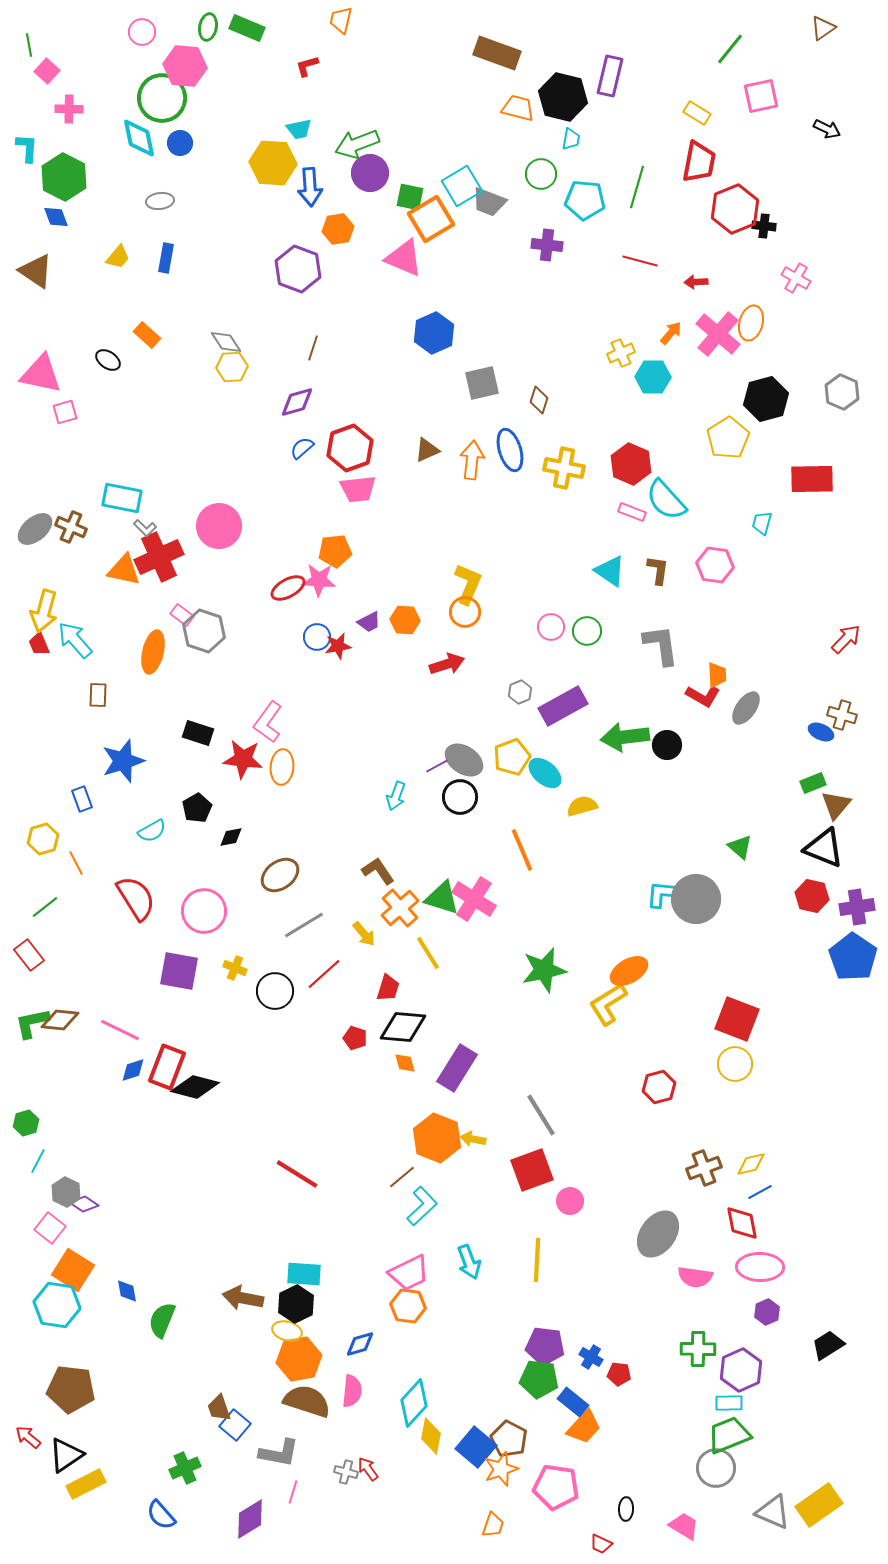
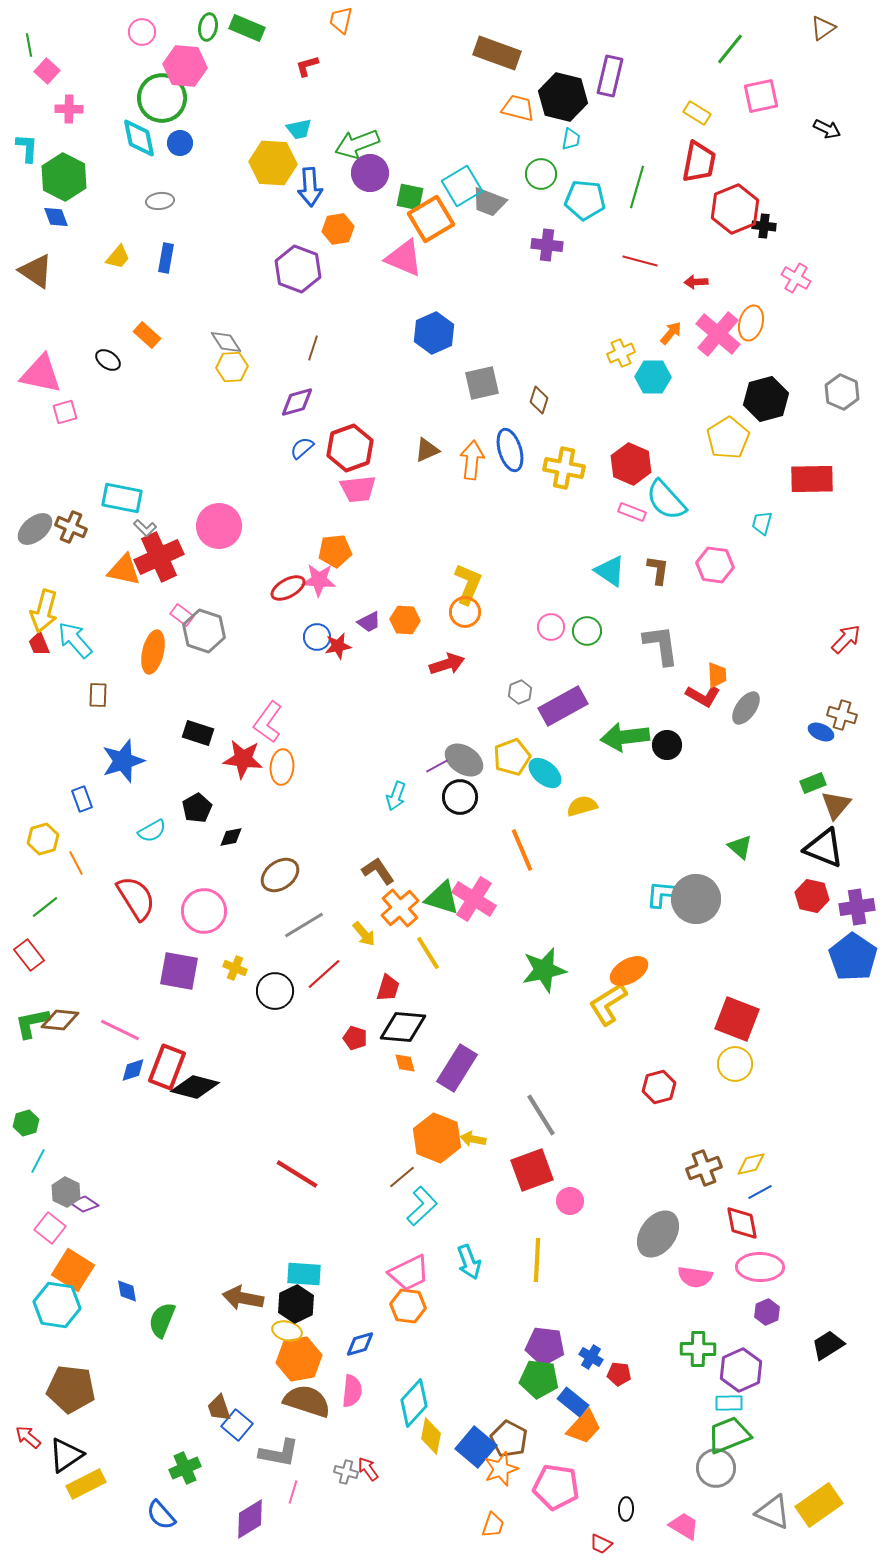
blue square at (235, 1425): moved 2 px right
